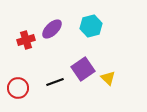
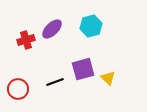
purple square: rotated 20 degrees clockwise
red circle: moved 1 px down
